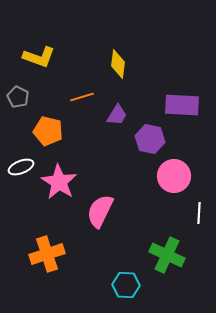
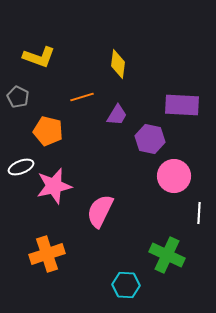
pink star: moved 5 px left, 4 px down; rotated 27 degrees clockwise
